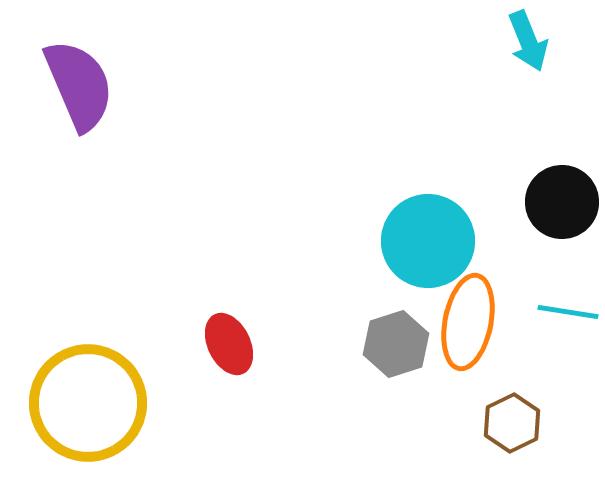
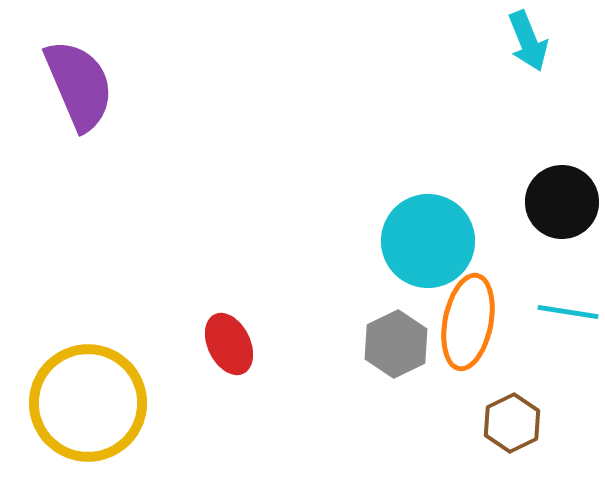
gray hexagon: rotated 8 degrees counterclockwise
